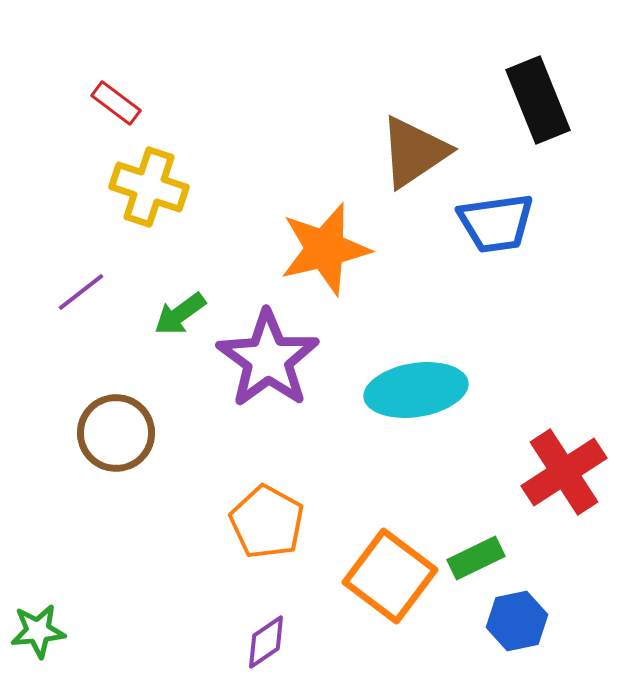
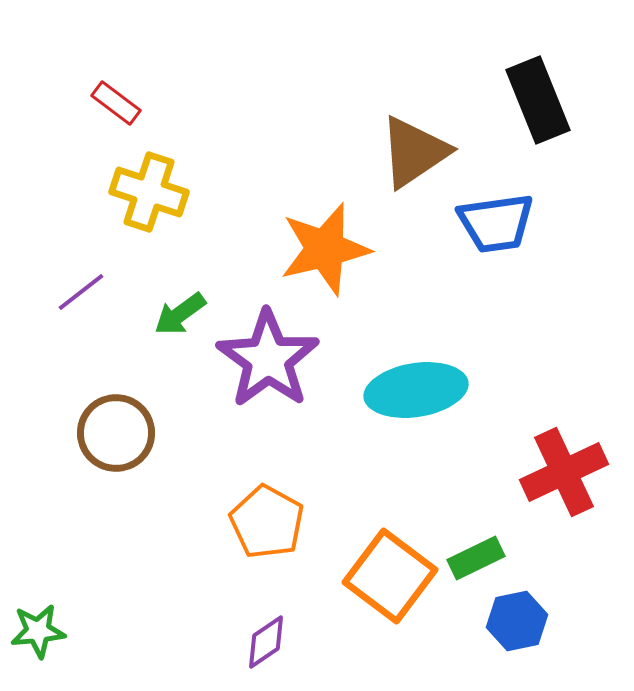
yellow cross: moved 5 px down
red cross: rotated 8 degrees clockwise
